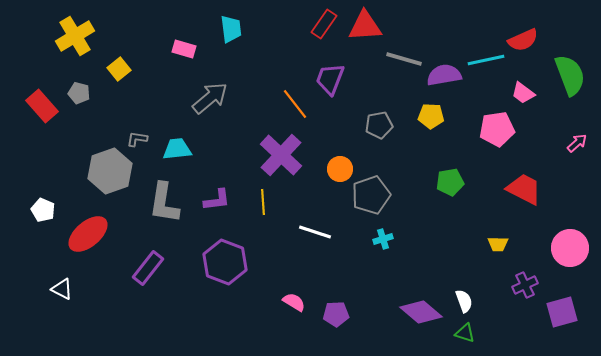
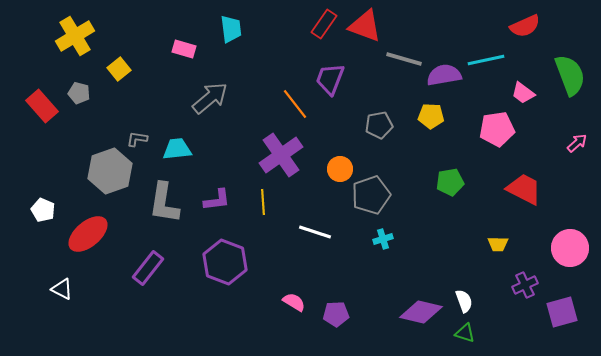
red triangle at (365, 26): rotated 24 degrees clockwise
red semicircle at (523, 40): moved 2 px right, 14 px up
purple cross at (281, 155): rotated 12 degrees clockwise
purple diamond at (421, 312): rotated 27 degrees counterclockwise
